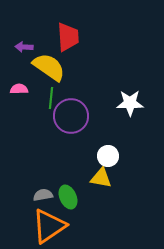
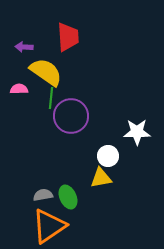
yellow semicircle: moved 3 px left, 5 px down
white star: moved 7 px right, 29 px down
yellow triangle: rotated 20 degrees counterclockwise
